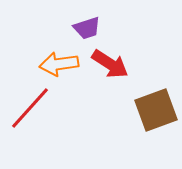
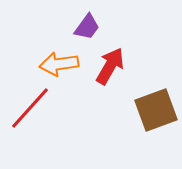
purple trapezoid: moved 1 px up; rotated 36 degrees counterclockwise
red arrow: moved 2 px down; rotated 93 degrees counterclockwise
